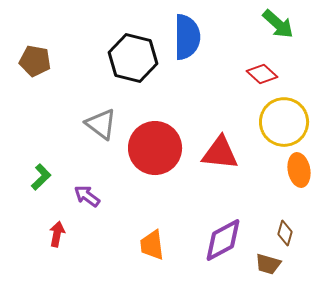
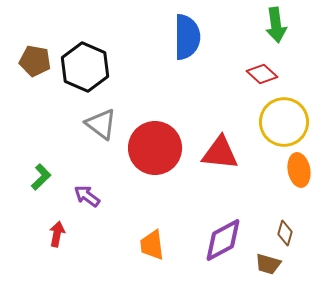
green arrow: moved 2 px left, 1 px down; rotated 40 degrees clockwise
black hexagon: moved 48 px left, 9 px down; rotated 9 degrees clockwise
